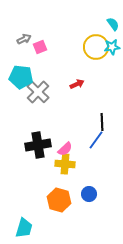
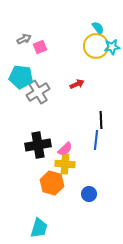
cyan semicircle: moved 15 px left, 4 px down
yellow circle: moved 1 px up
gray cross: rotated 15 degrees clockwise
black line: moved 1 px left, 2 px up
blue line: rotated 30 degrees counterclockwise
orange hexagon: moved 7 px left, 17 px up
cyan trapezoid: moved 15 px right
